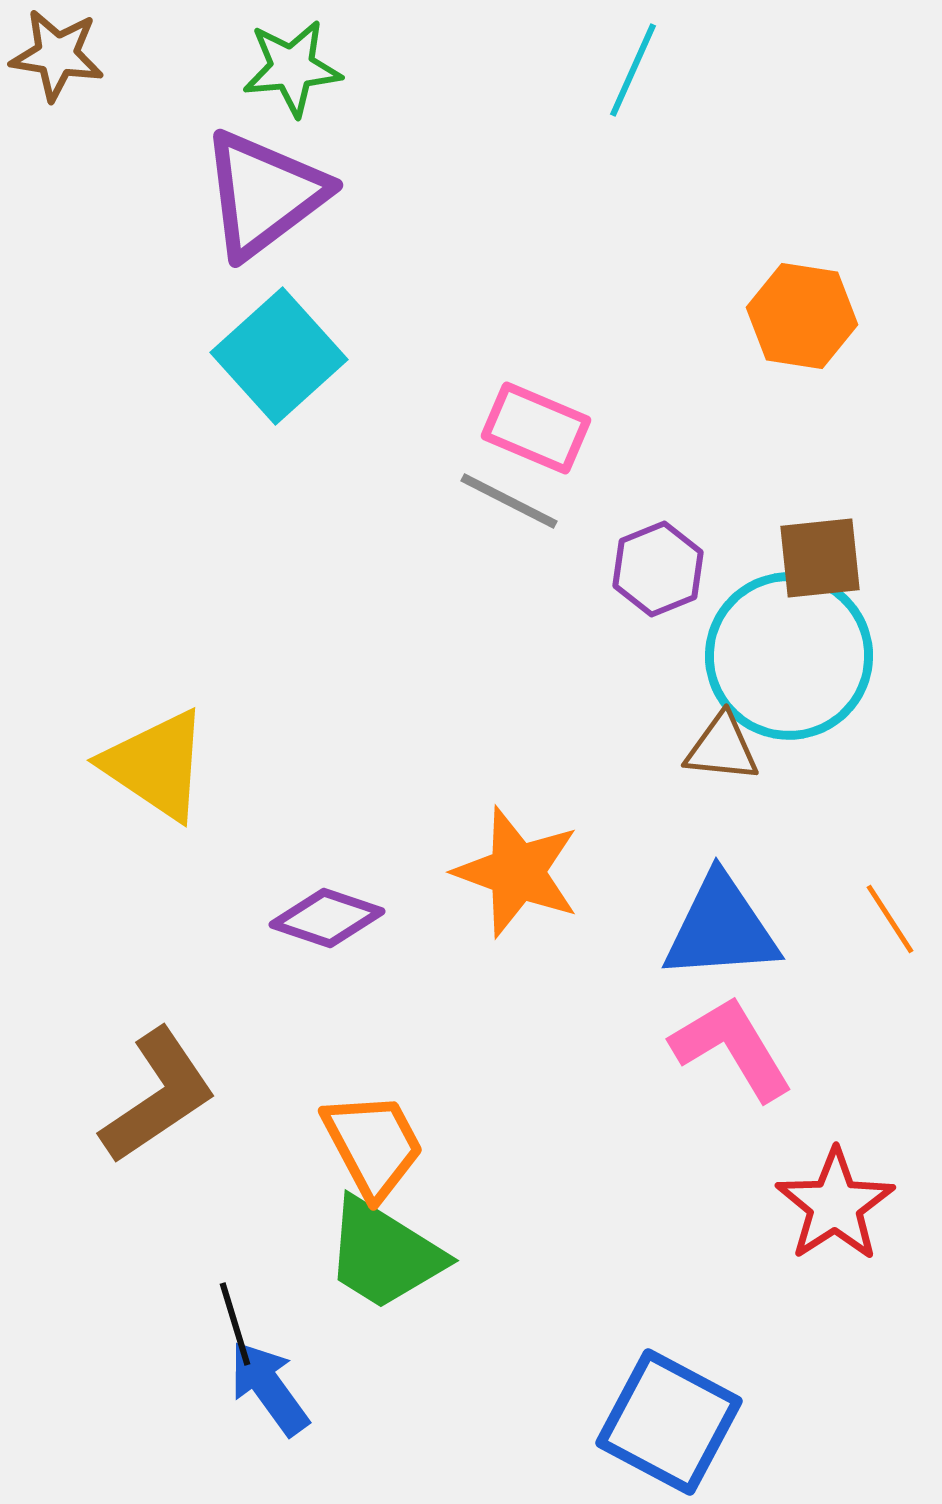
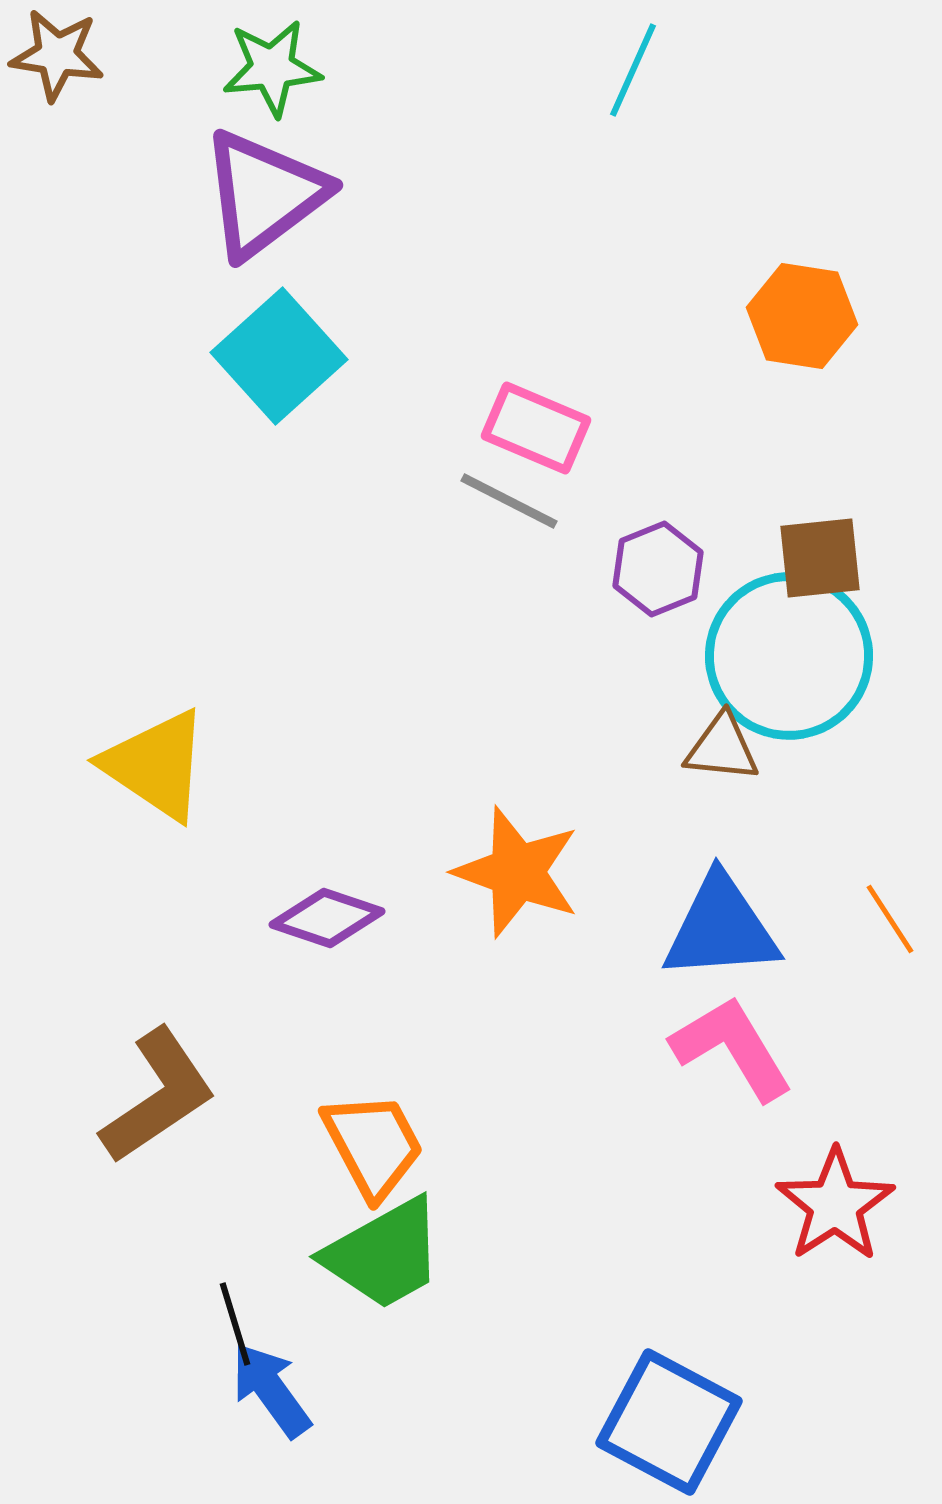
green star: moved 20 px left
green trapezoid: rotated 61 degrees counterclockwise
blue arrow: moved 2 px right, 2 px down
